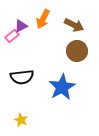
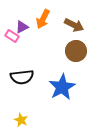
purple triangle: moved 1 px right, 1 px down
pink rectangle: rotated 72 degrees clockwise
brown circle: moved 1 px left
